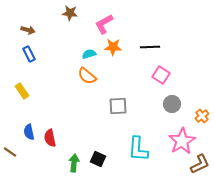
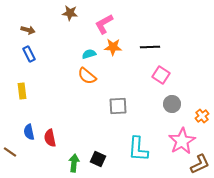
yellow rectangle: rotated 28 degrees clockwise
